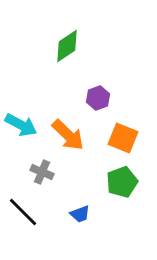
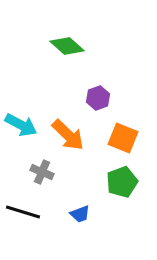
green diamond: rotated 76 degrees clockwise
black line: rotated 28 degrees counterclockwise
